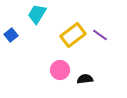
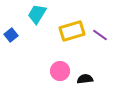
yellow rectangle: moved 1 px left, 4 px up; rotated 20 degrees clockwise
pink circle: moved 1 px down
